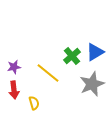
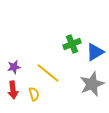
green cross: moved 12 px up; rotated 18 degrees clockwise
red arrow: moved 1 px left
yellow semicircle: moved 9 px up
